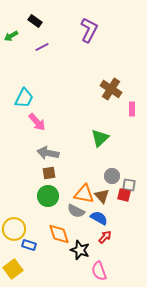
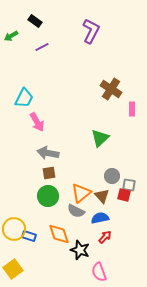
purple L-shape: moved 2 px right, 1 px down
pink arrow: rotated 12 degrees clockwise
orange triangle: moved 3 px left, 1 px up; rotated 50 degrees counterclockwise
blue semicircle: moved 1 px right; rotated 42 degrees counterclockwise
blue rectangle: moved 9 px up
pink semicircle: moved 1 px down
